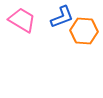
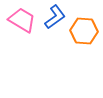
blue L-shape: moved 7 px left; rotated 15 degrees counterclockwise
